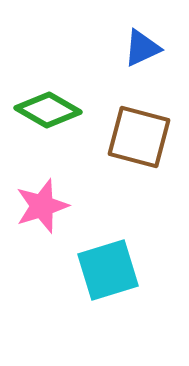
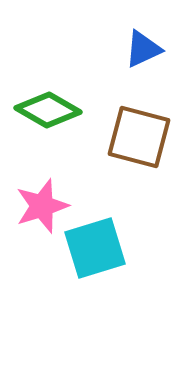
blue triangle: moved 1 px right, 1 px down
cyan square: moved 13 px left, 22 px up
